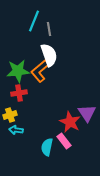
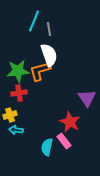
orange L-shape: rotated 25 degrees clockwise
purple triangle: moved 15 px up
